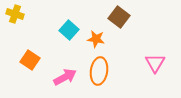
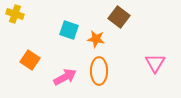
cyan square: rotated 24 degrees counterclockwise
orange ellipse: rotated 8 degrees counterclockwise
